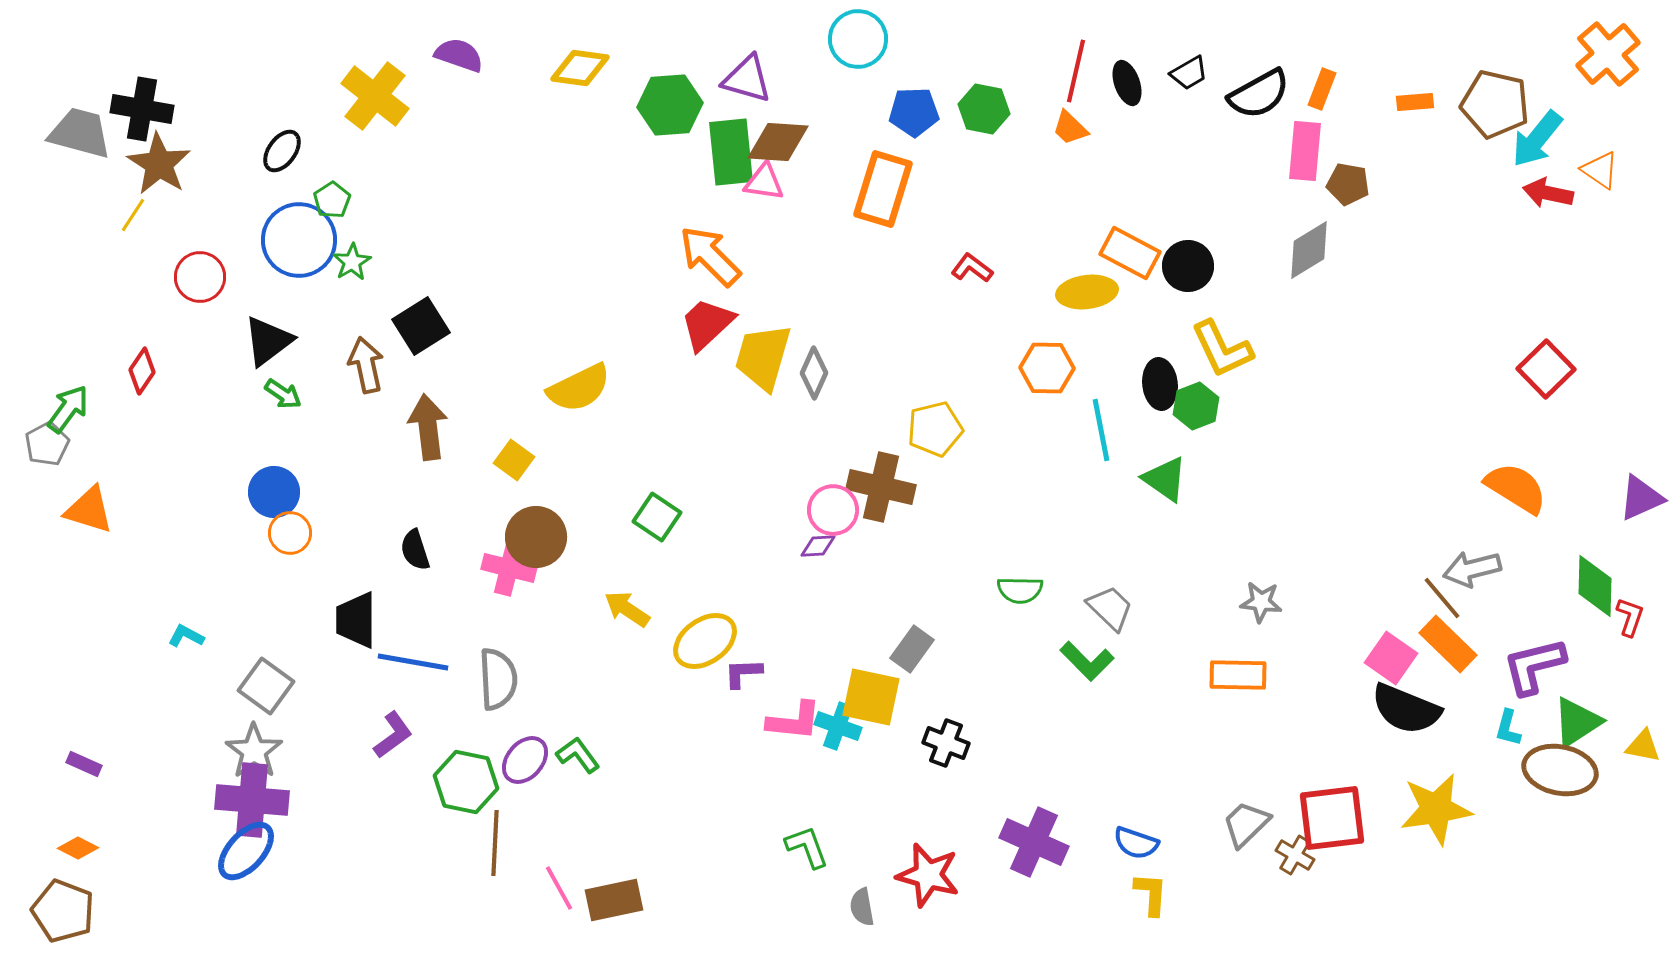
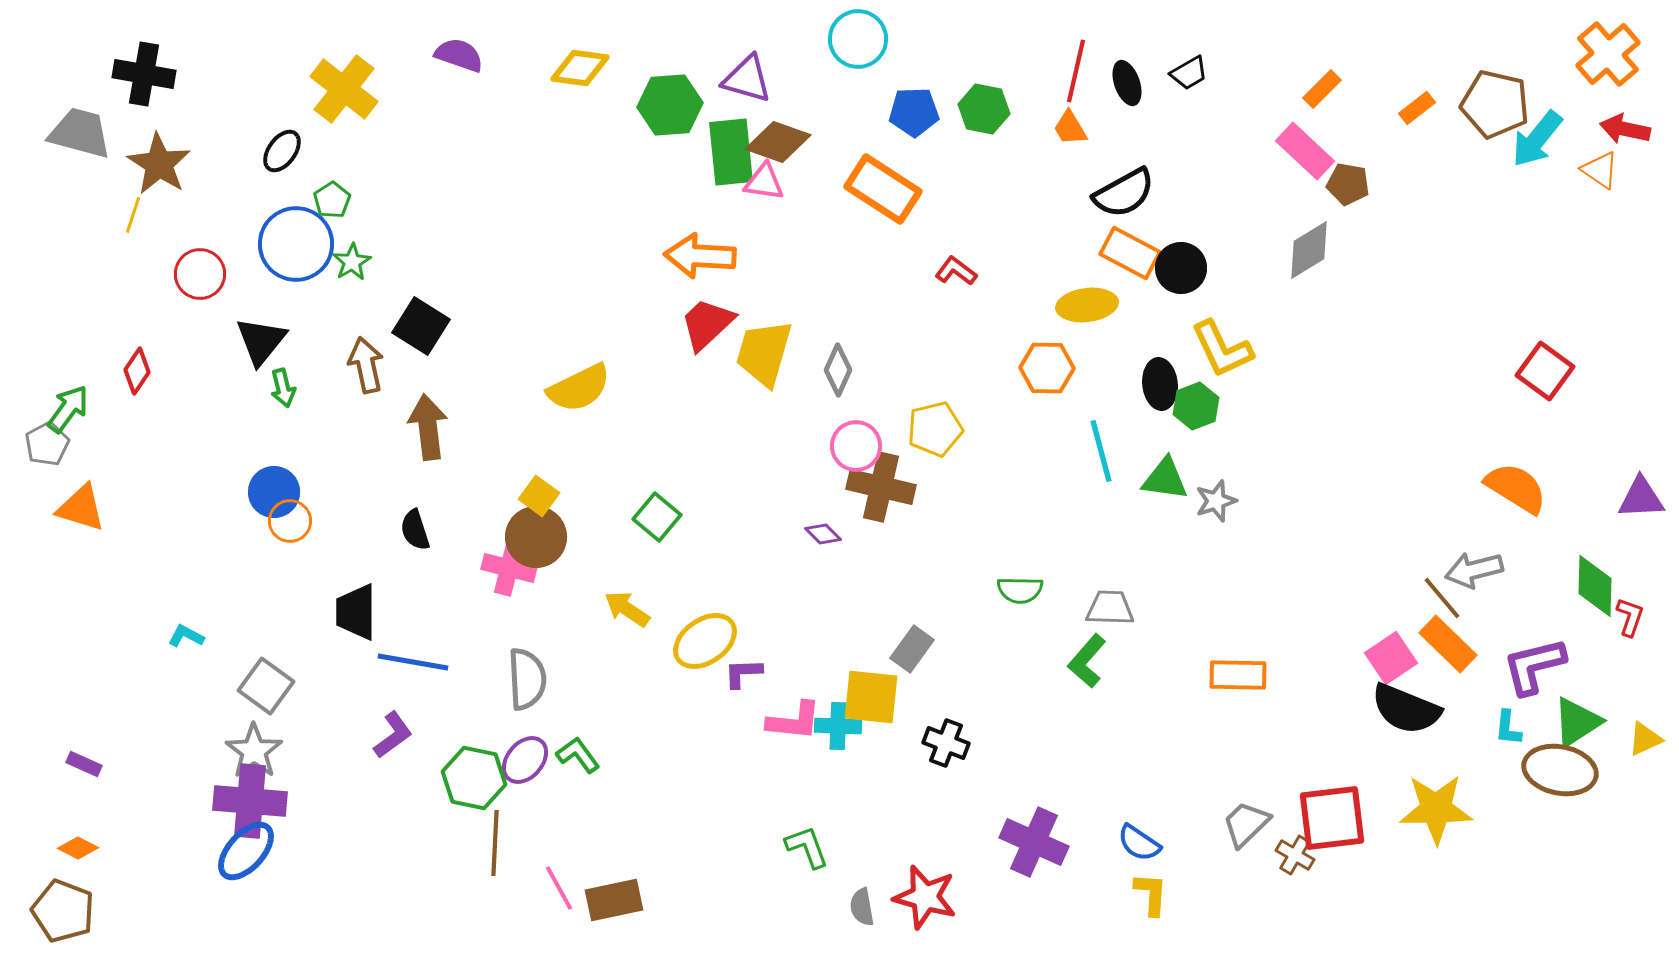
orange rectangle at (1322, 89): rotated 24 degrees clockwise
black semicircle at (1259, 94): moved 135 px left, 99 px down
yellow cross at (375, 96): moved 31 px left, 7 px up
orange rectangle at (1415, 102): moved 2 px right, 6 px down; rotated 33 degrees counterclockwise
black cross at (142, 109): moved 2 px right, 35 px up
orange trapezoid at (1070, 128): rotated 15 degrees clockwise
brown diamond at (778, 142): rotated 16 degrees clockwise
pink rectangle at (1305, 151): rotated 52 degrees counterclockwise
orange rectangle at (883, 189): rotated 74 degrees counterclockwise
red arrow at (1548, 193): moved 77 px right, 64 px up
yellow line at (133, 215): rotated 15 degrees counterclockwise
blue circle at (299, 240): moved 3 px left, 4 px down
orange arrow at (710, 256): moved 10 px left; rotated 42 degrees counterclockwise
black circle at (1188, 266): moved 7 px left, 2 px down
red L-shape at (972, 268): moved 16 px left, 3 px down
red circle at (200, 277): moved 3 px up
yellow ellipse at (1087, 292): moved 13 px down
black square at (421, 326): rotated 26 degrees counterclockwise
black triangle at (268, 341): moved 7 px left; rotated 14 degrees counterclockwise
yellow trapezoid at (763, 357): moved 1 px right, 4 px up
red square at (1546, 369): moved 1 px left, 2 px down; rotated 10 degrees counterclockwise
red diamond at (142, 371): moved 5 px left
gray diamond at (814, 373): moved 24 px right, 3 px up
green arrow at (283, 394): moved 6 px up; rotated 42 degrees clockwise
cyan line at (1101, 430): moved 21 px down; rotated 4 degrees counterclockwise
yellow square at (514, 460): moved 25 px right, 36 px down
green triangle at (1165, 479): rotated 27 degrees counterclockwise
purple triangle at (1641, 498): rotated 21 degrees clockwise
orange triangle at (89, 510): moved 8 px left, 2 px up
pink circle at (833, 510): moved 23 px right, 64 px up
green square at (657, 517): rotated 6 degrees clockwise
orange circle at (290, 533): moved 12 px up
purple diamond at (818, 546): moved 5 px right, 12 px up; rotated 48 degrees clockwise
black semicircle at (415, 550): moved 20 px up
gray arrow at (1472, 569): moved 2 px right, 1 px down
gray star at (1261, 602): moved 45 px left, 101 px up; rotated 24 degrees counterclockwise
gray trapezoid at (1110, 608): rotated 42 degrees counterclockwise
black trapezoid at (356, 620): moved 8 px up
pink square at (1391, 658): rotated 21 degrees clockwise
green L-shape at (1087, 661): rotated 86 degrees clockwise
gray semicircle at (498, 679): moved 29 px right
yellow square at (871, 697): rotated 6 degrees counterclockwise
cyan cross at (838, 726): rotated 18 degrees counterclockwise
cyan L-shape at (1508, 728): rotated 9 degrees counterclockwise
yellow triangle at (1643, 746): moved 2 px right, 7 px up; rotated 36 degrees counterclockwise
green hexagon at (466, 782): moved 8 px right, 4 px up
purple cross at (252, 800): moved 2 px left, 1 px down
yellow star at (1436, 809): rotated 8 degrees clockwise
blue semicircle at (1136, 843): moved 3 px right; rotated 15 degrees clockwise
red star at (928, 875): moved 3 px left, 22 px down
